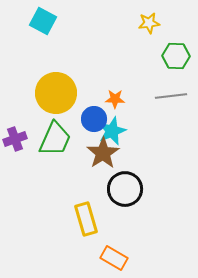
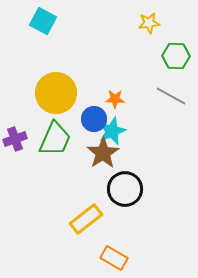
gray line: rotated 36 degrees clockwise
yellow rectangle: rotated 68 degrees clockwise
